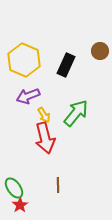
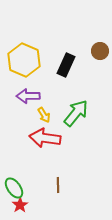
purple arrow: rotated 20 degrees clockwise
red arrow: rotated 112 degrees clockwise
